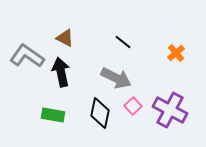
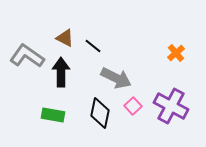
black line: moved 30 px left, 4 px down
black arrow: rotated 12 degrees clockwise
purple cross: moved 1 px right, 4 px up
